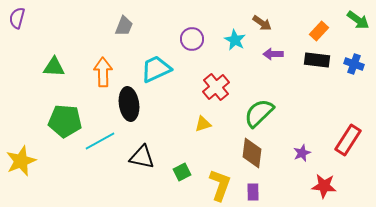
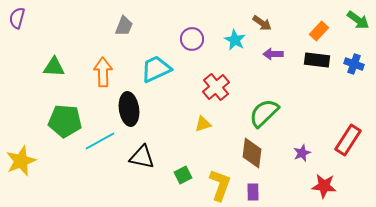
black ellipse: moved 5 px down
green semicircle: moved 5 px right
green square: moved 1 px right, 3 px down
